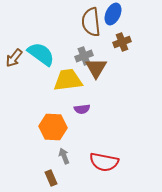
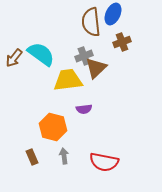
brown triangle: rotated 15 degrees clockwise
purple semicircle: moved 2 px right
orange hexagon: rotated 12 degrees clockwise
gray arrow: rotated 14 degrees clockwise
brown rectangle: moved 19 px left, 21 px up
